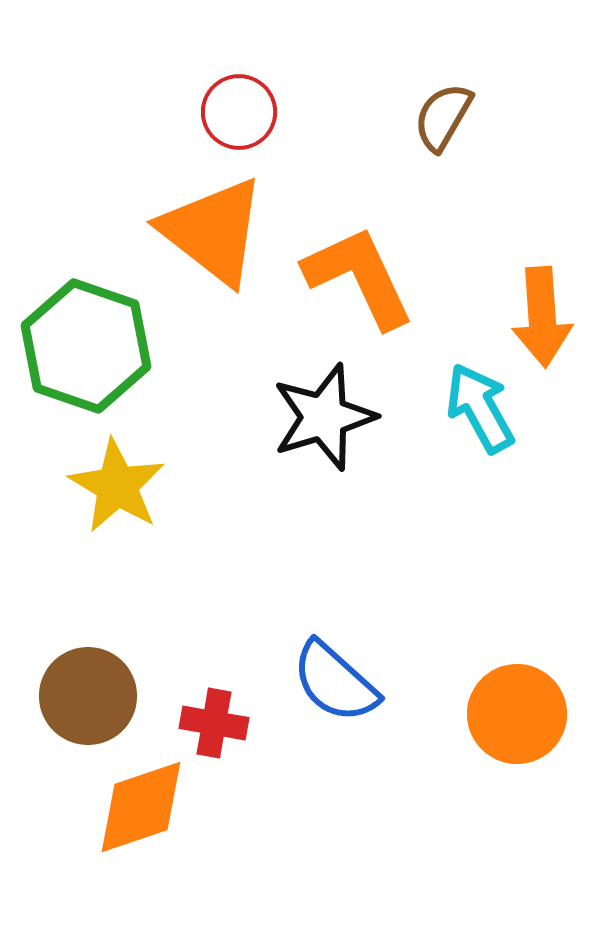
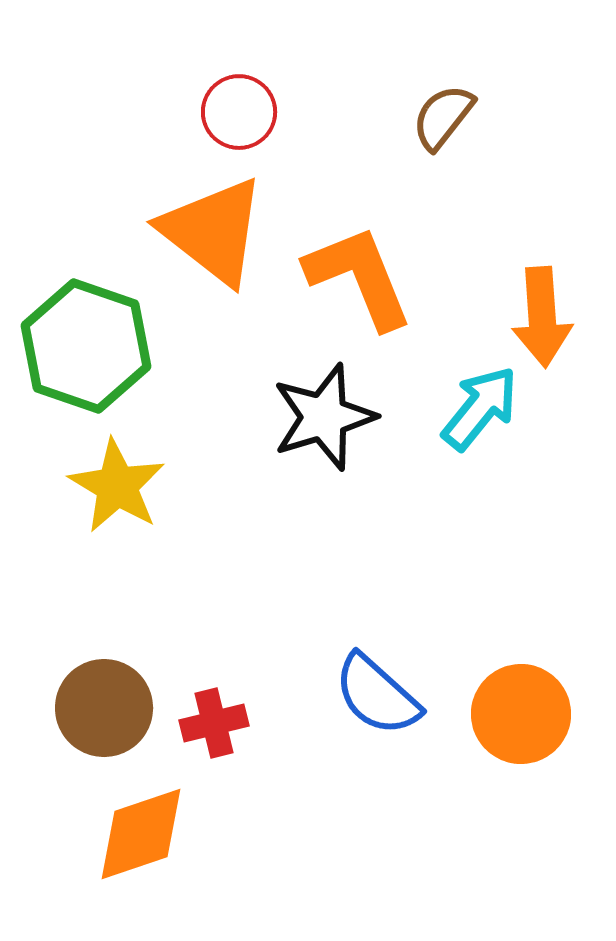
brown semicircle: rotated 8 degrees clockwise
orange L-shape: rotated 3 degrees clockwise
cyan arrow: rotated 68 degrees clockwise
blue semicircle: moved 42 px right, 13 px down
brown circle: moved 16 px right, 12 px down
orange circle: moved 4 px right
red cross: rotated 24 degrees counterclockwise
orange diamond: moved 27 px down
